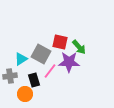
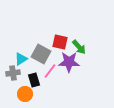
gray cross: moved 3 px right, 3 px up
